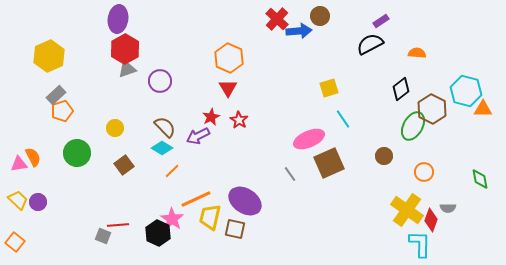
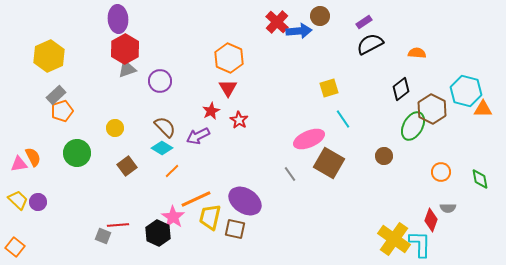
purple ellipse at (118, 19): rotated 12 degrees counterclockwise
red cross at (277, 19): moved 3 px down
purple rectangle at (381, 21): moved 17 px left, 1 px down
red star at (211, 117): moved 6 px up
brown square at (329, 163): rotated 36 degrees counterclockwise
brown square at (124, 165): moved 3 px right, 1 px down
orange circle at (424, 172): moved 17 px right
yellow cross at (407, 210): moved 13 px left, 29 px down
pink star at (172, 219): moved 1 px right, 2 px up
orange square at (15, 242): moved 5 px down
